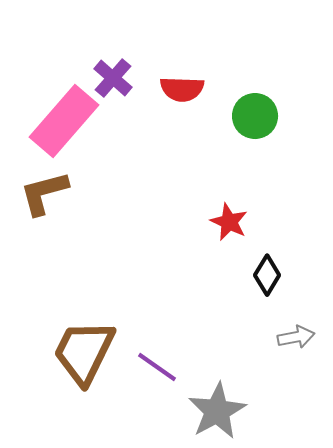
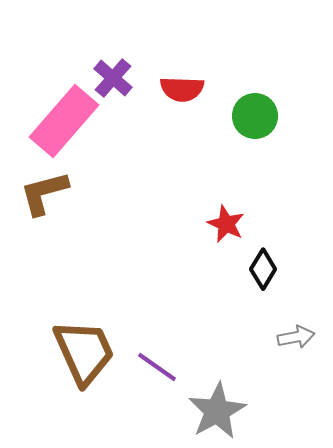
red star: moved 3 px left, 2 px down
black diamond: moved 4 px left, 6 px up
brown trapezoid: rotated 130 degrees clockwise
